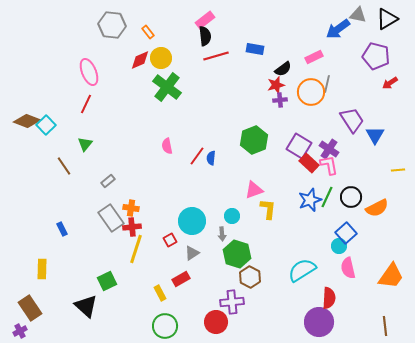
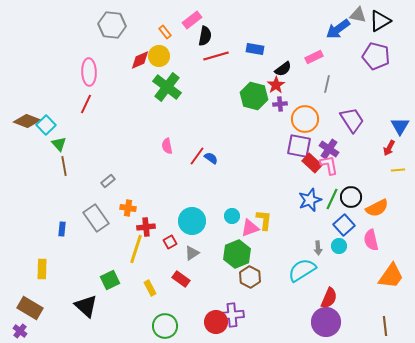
black triangle at (387, 19): moved 7 px left, 2 px down
pink rectangle at (205, 20): moved 13 px left
orange rectangle at (148, 32): moved 17 px right
black semicircle at (205, 36): rotated 18 degrees clockwise
yellow circle at (161, 58): moved 2 px left, 2 px up
pink ellipse at (89, 72): rotated 20 degrees clockwise
red arrow at (390, 83): moved 1 px left, 65 px down; rotated 28 degrees counterclockwise
red star at (276, 85): rotated 18 degrees counterclockwise
orange circle at (311, 92): moved 6 px left, 27 px down
purple cross at (280, 100): moved 4 px down
blue triangle at (375, 135): moved 25 px right, 9 px up
green hexagon at (254, 140): moved 44 px up; rotated 24 degrees counterclockwise
green triangle at (85, 144): moved 26 px left; rotated 21 degrees counterclockwise
purple square at (299, 146): rotated 20 degrees counterclockwise
blue semicircle at (211, 158): rotated 120 degrees clockwise
red rectangle at (309, 163): moved 3 px right
brown line at (64, 166): rotated 24 degrees clockwise
pink triangle at (254, 190): moved 4 px left, 38 px down
green line at (327, 197): moved 5 px right, 2 px down
orange cross at (131, 208): moved 3 px left
yellow L-shape at (268, 209): moved 4 px left, 11 px down
gray rectangle at (111, 218): moved 15 px left
red cross at (132, 227): moved 14 px right
blue rectangle at (62, 229): rotated 32 degrees clockwise
blue square at (346, 233): moved 2 px left, 8 px up
gray arrow at (222, 234): moved 96 px right, 14 px down
red square at (170, 240): moved 2 px down
green hexagon at (237, 254): rotated 20 degrees clockwise
pink semicircle at (348, 268): moved 23 px right, 28 px up
red rectangle at (181, 279): rotated 66 degrees clockwise
green square at (107, 281): moved 3 px right, 1 px up
yellow rectangle at (160, 293): moved 10 px left, 5 px up
red semicircle at (329, 298): rotated 20 degrees clockwise
purple cross at (232, 302): moved 13 px down
brown rectangle at (30, 308): rotated 25 degrees counterclockwise
purple circle at (319, 322): moved 7 px right
purple cross at (20, 331): rotated 24 degrees counterclockwise
